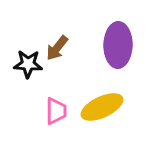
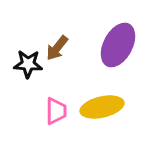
purple ellipse: rotated 27 degrees clockwise
yellow ellipse: rotated 12 degrees clockwise
